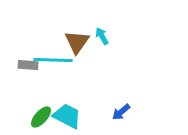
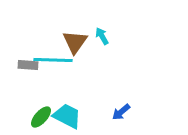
brown triangle: moved 2 px left
